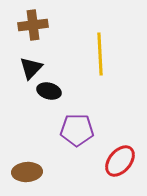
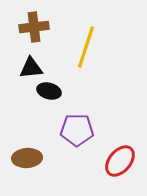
brown cross: moved 1 px right, 2 px down
yellow line: moved 14 px left, 7 px up; rotated 21 degrees clockwise
black triangle: rotated 40 degrees clockwise
brown ellipse: moved 14 px up
